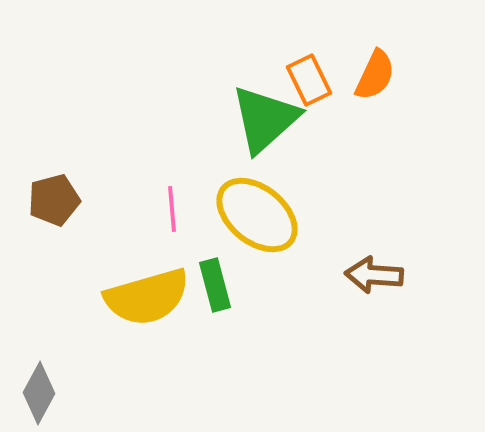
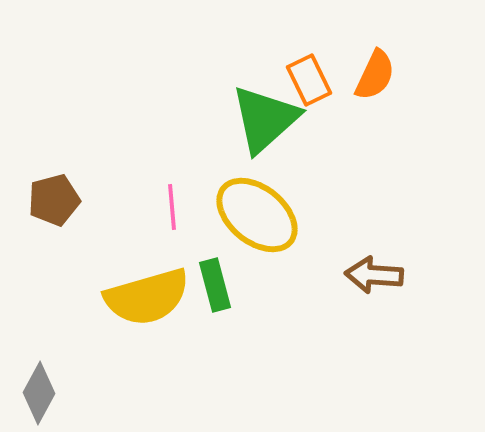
pink line: moved 2 px up
